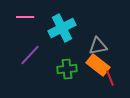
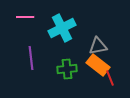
purple line: moved 1 px right, 3 px down; rotated 50 degrees counterclockwise
